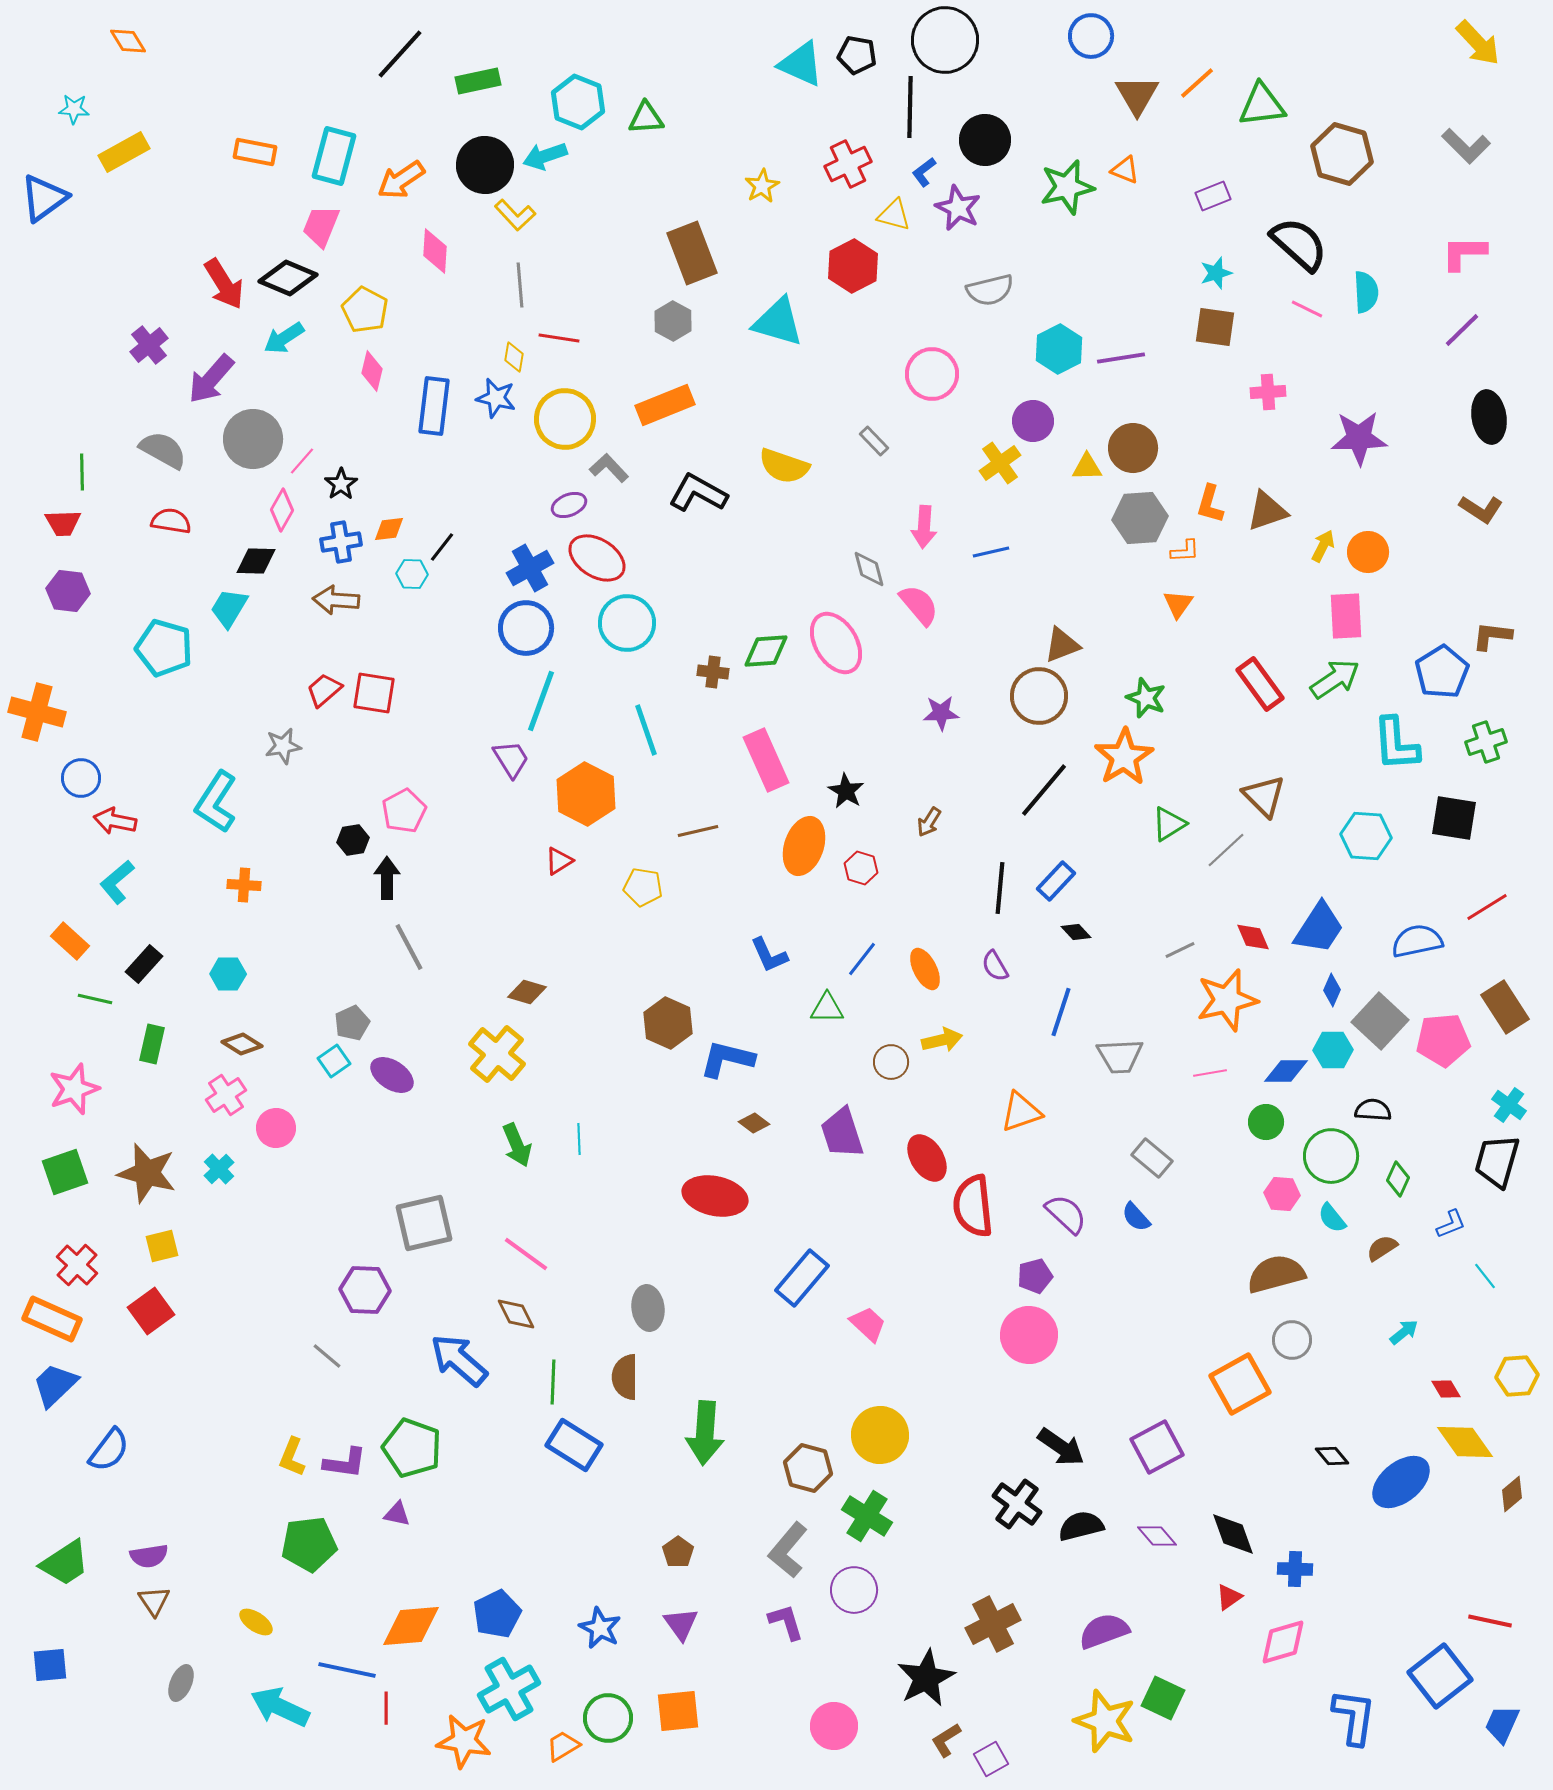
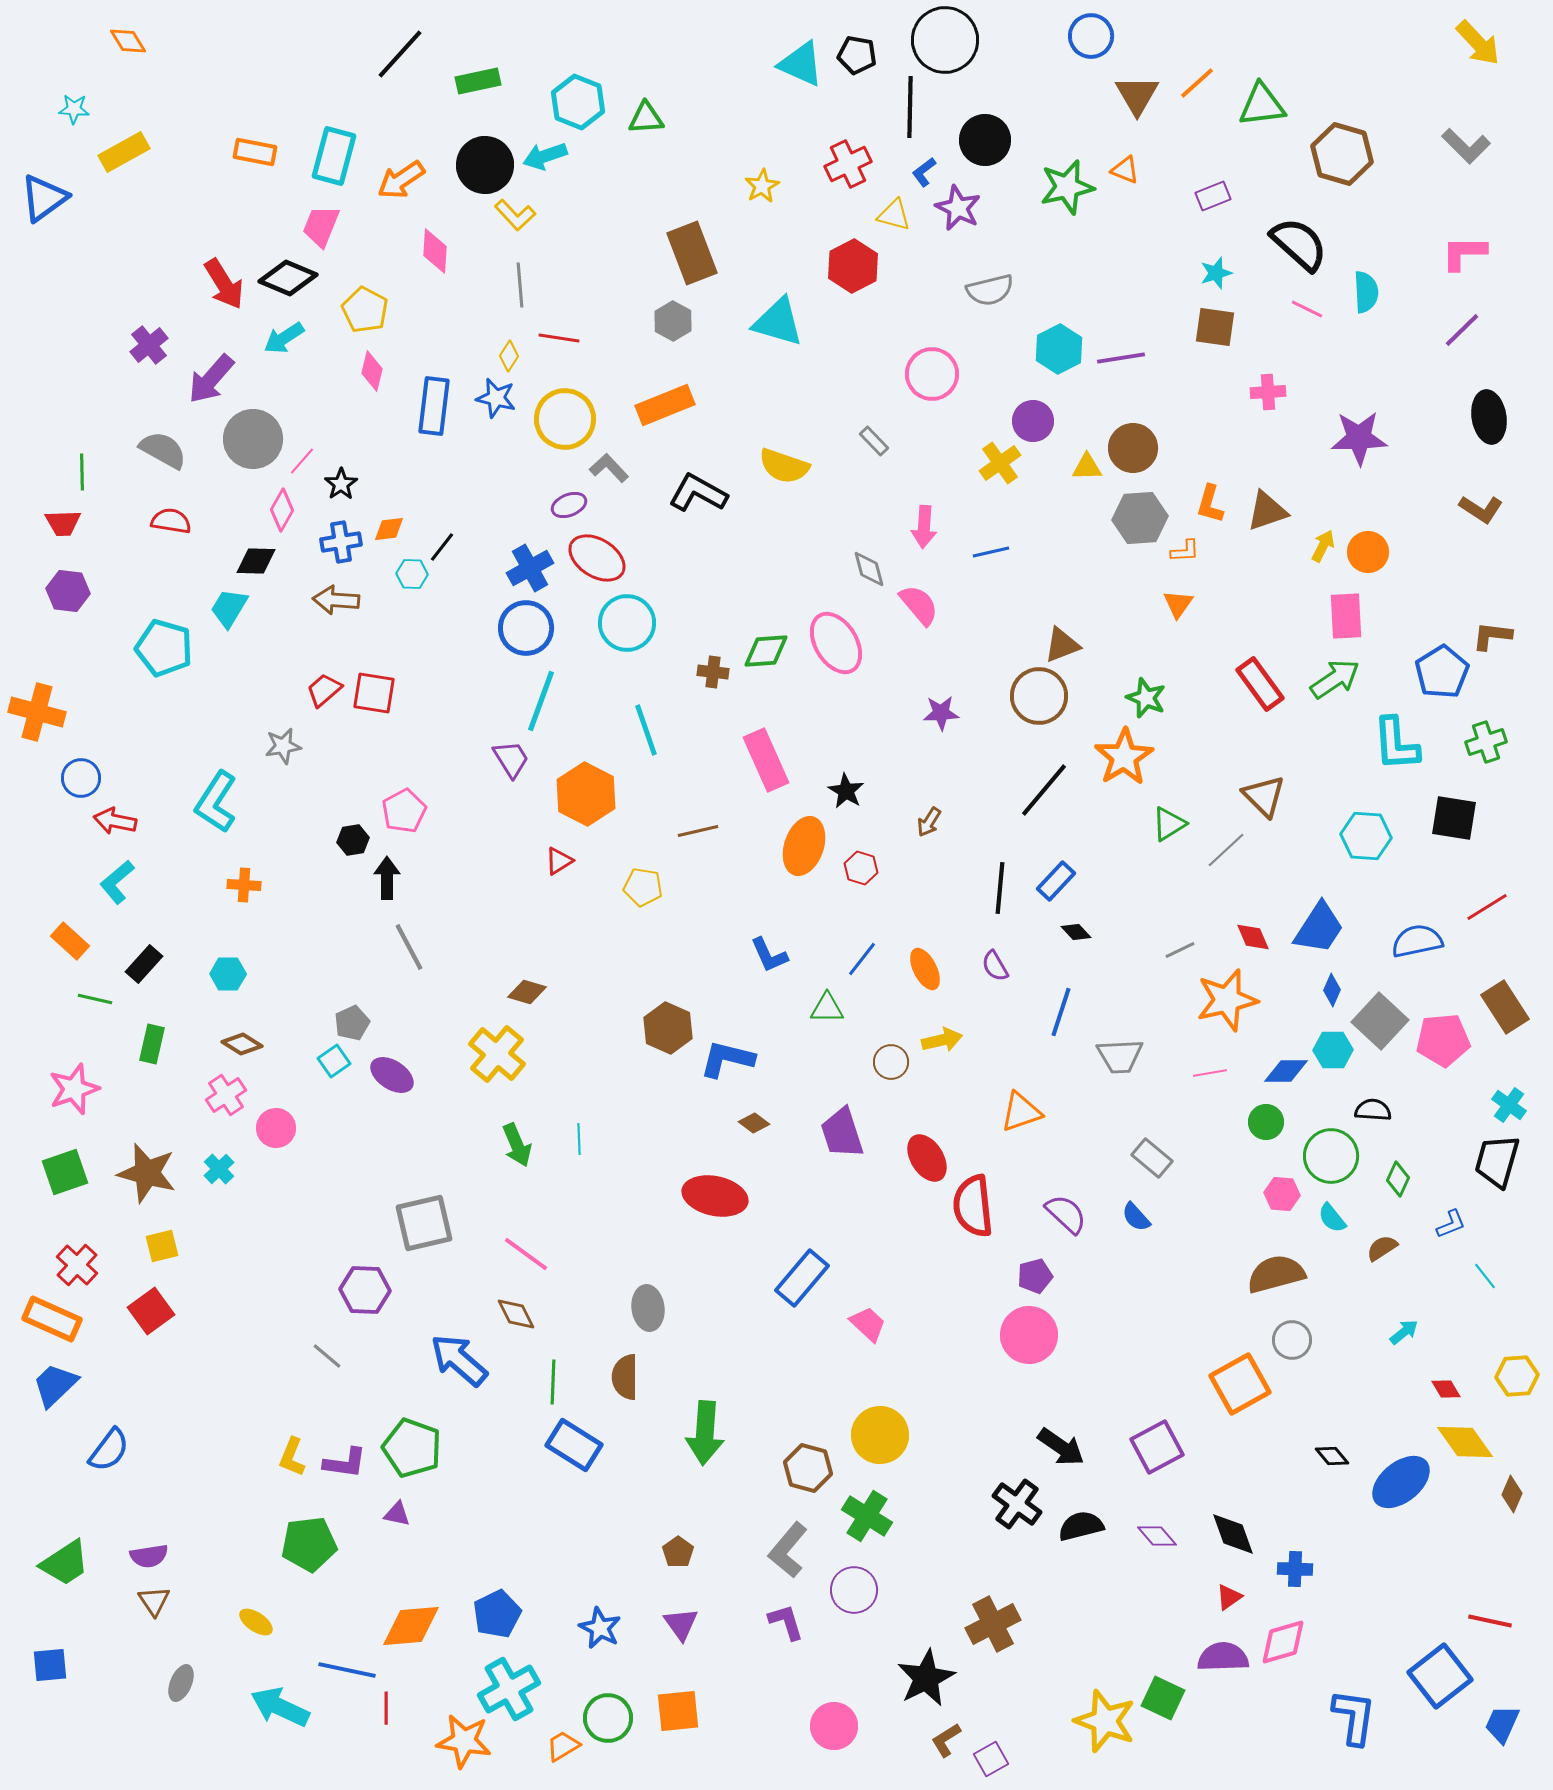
yellow diamond at (514, 357): moved 5 px left, 1 px up; rotated 24 degrees clockwise
brown hexagon at (668, 1023): moved 5 px down
brown diamond at (1512, 1494): rotated 27 degrees counterclockwise
purple semicircle at (1104, 1631): moved 119 px right, 26 px down; rotated 18 degrees clockwise
